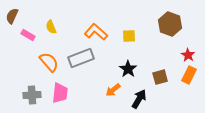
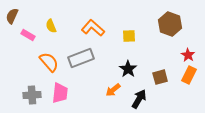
yellow semicircle: moved 1 px up
orange L-shape: moved 3 px left, 4 px up
